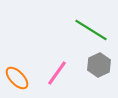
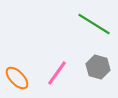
green line: moved 3 px right, 6 px up
gray hexagon: moved 1 px left, 2 px down; rotated 20 degrees counterclockwise
